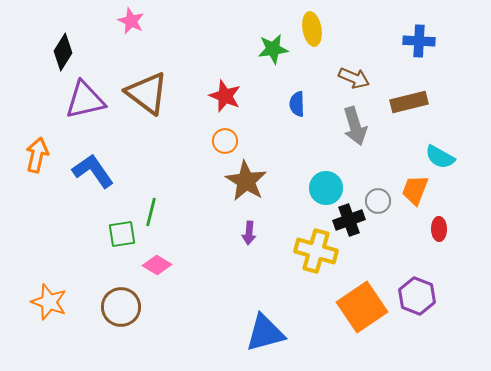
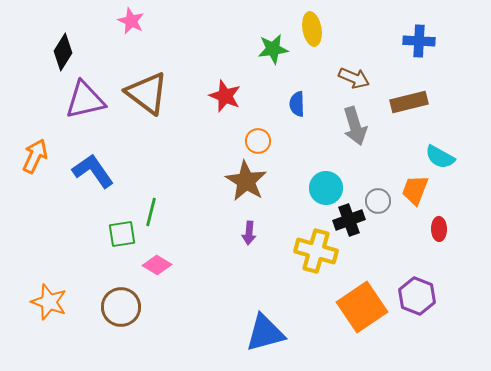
orange circle: moved 33 px right
orange arrow: moved 2 px left, 1 px down; rotated 12 degrees clockwise
